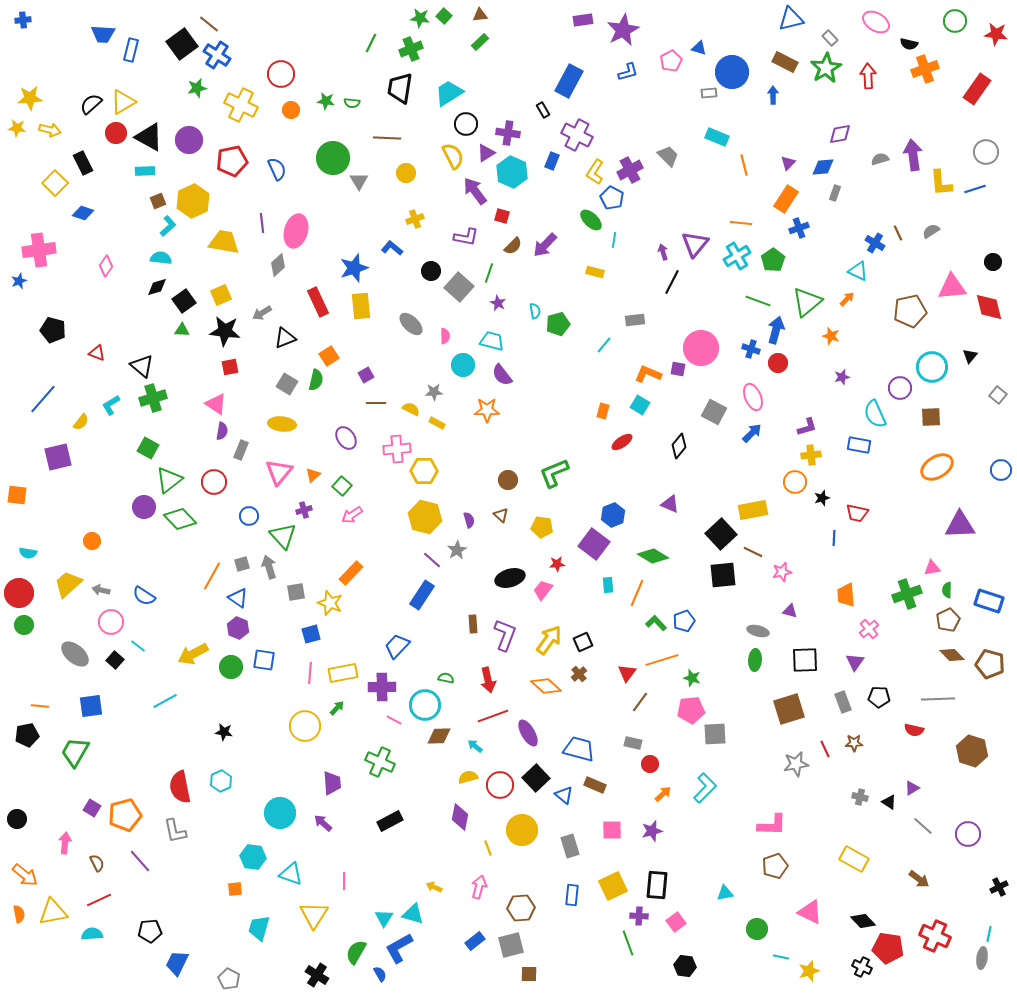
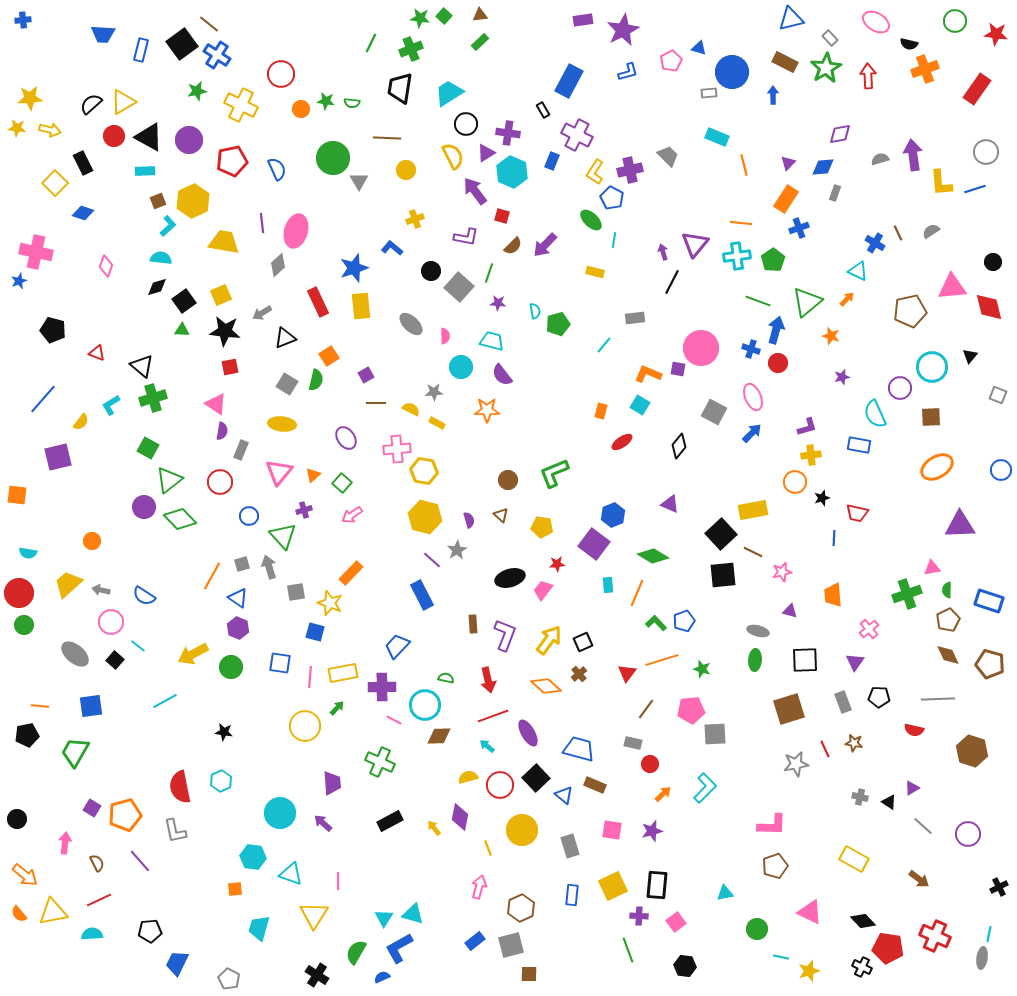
blue rectangle at (131, 50): moved 10 px right
green star at (197, 88): moved 3 px down
orange circle at (291, 110): moved 10 px right, 1 px up
red circle at (116, 133): moved 2 px left, 3 px down
purple cross at (630, 170): rotated 15 degrees clockwise
yellow circle at (406, 173): moved 3 px up
pink cross at (39, 250): moved 3 px left, 2 px down; rotated 20 degrees clockwise
cyan cross at (737, 256): rotated 24 degrees clockwise
pink diamond at (106, 266): rotated 15 degrees counterclockwise
purple star at (498, 303): rotated 21 degrees counterclockwise
gray rectangle at (635, 320): moved 2 px up
cyan circle at (463, 365): moved 2 px left, 2 px down
gray square at (998, 395): rotated 18 degrees counterclockwise
orange rectangle at (603, 411): moved 2 px left
yellow hexagon at (424, 471): rotated 8 degrees clockwise
red circle at (214, 482): moved 6 px right
green square at (342, 486): moved 3 px up
blue rectangle at (422, 595): rotated 60 degrees counterclockwise
orange trapezoid at (846, 595): moved 13 px left
blue square at (311, 634): moved 4 px right, 2 px up; rotated 30 degrees clockwise
brown diamond at (952, 655): moved 4 px left; rotated 20 degrees clockwise
blue square at (264, 660): moved 16 px right, 3 px down
pink line at (310, 673): moved 4 px down
green star at (692, 678): moved 10 px right, 9 px up
brown line at (640, 702): moved 6 px right, 7 px down
brown star at (854, 743): rotated 12 degrees clockwise
cyan arrow at (475, 746): moved 12 px right
pink square at (612, 830): rotated 10 degrees clockwise
pink line at (344, 881): moved 6 px left
yellow arrow at (434, 887): moved 59 px up; rotated 28 degrees clockwise
brown hexagon at (521, 908): rotated 20 degrees counterclockwise
orange semicircle at (19, 914): rotated 150 degrees clockwise
green line at (628, 943): moved 7 px down
blue semicircle at (380, 974): moved 2 px right, 3 px down; rotated 84 degrees counterclockwise
